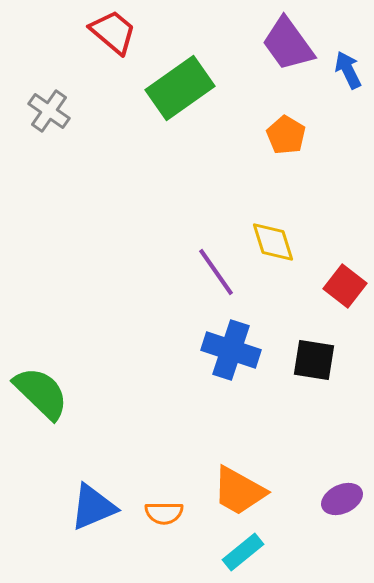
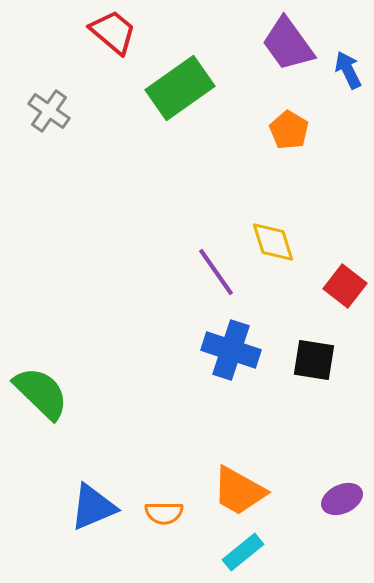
orange pentagon: moved 3 px right, 5 px up
